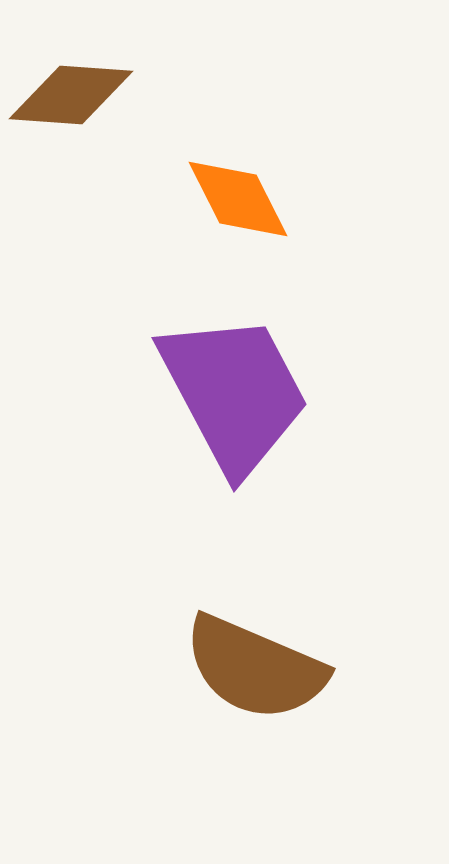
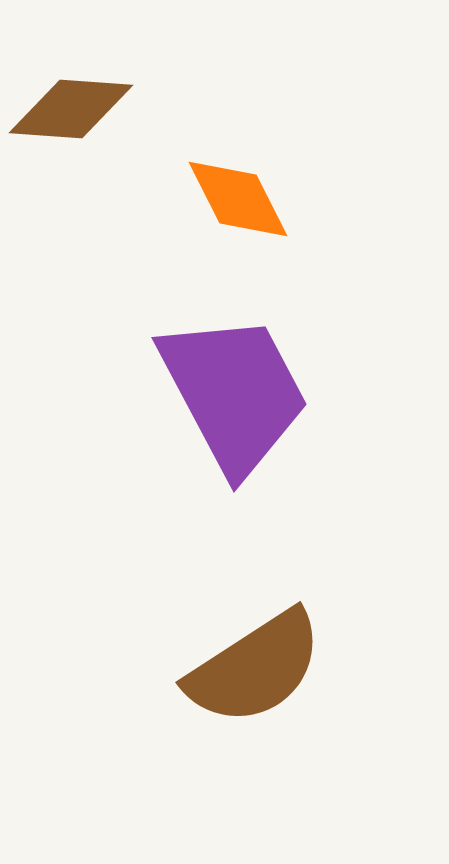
brown diamond: moved 14 px down
brown semicircle: rotated 56 degrees counterclockwise
